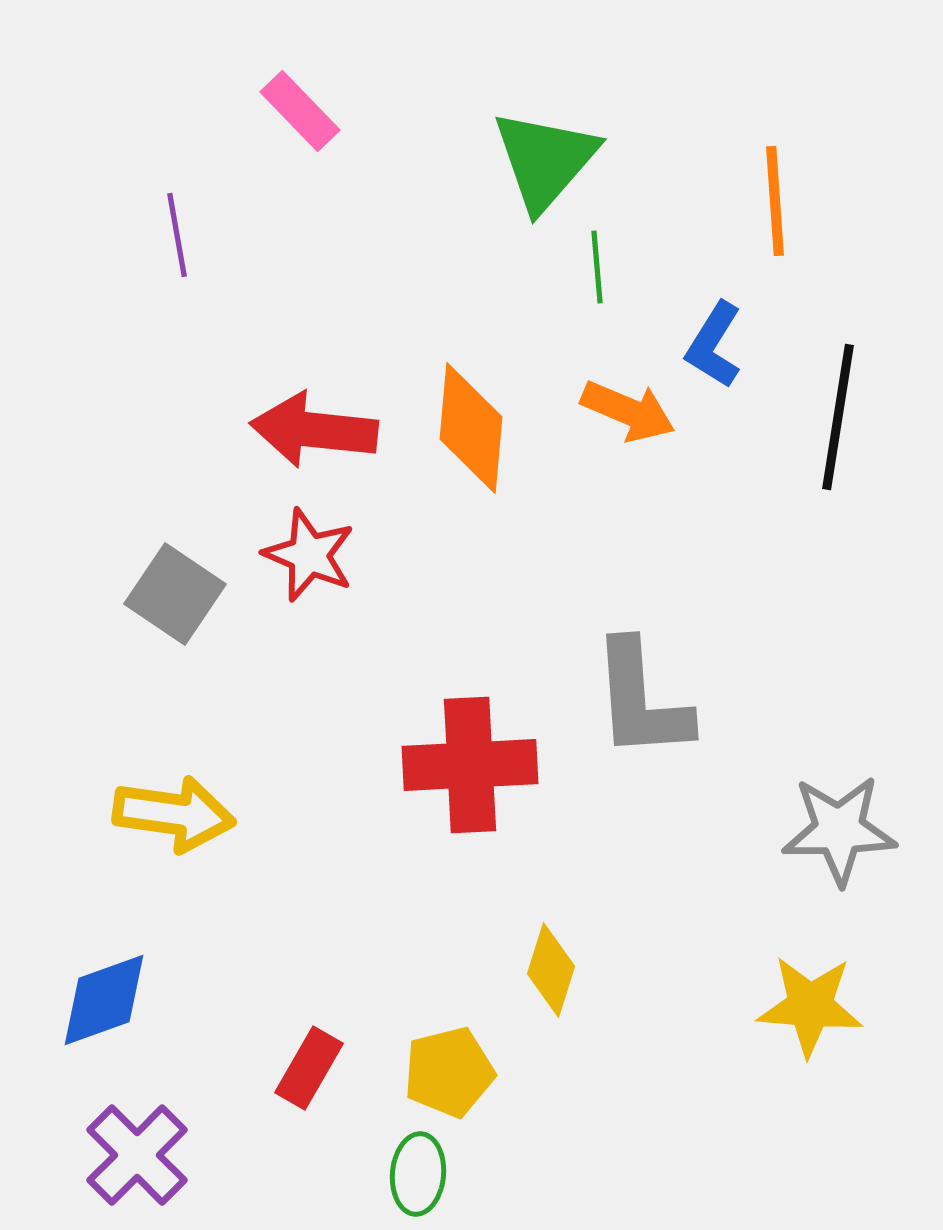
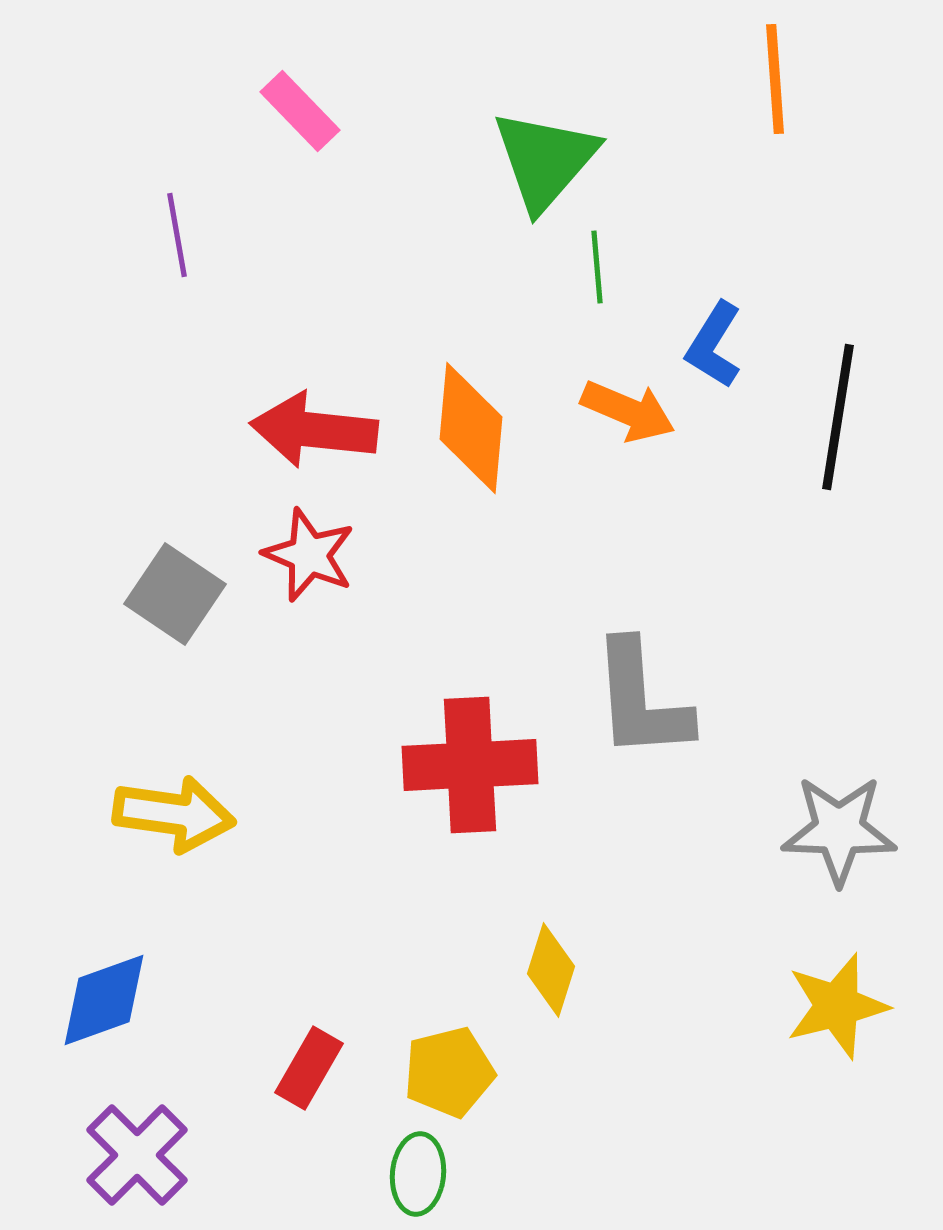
orange line: moved 122 px up
gray star: rotated 3 degrees clockwise
yellow star: moved 27 px right; rotated 19 degrees counterclockwise
